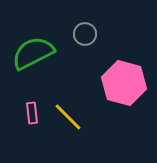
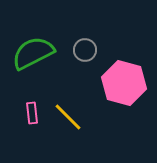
gray circle: moved 16 px down
